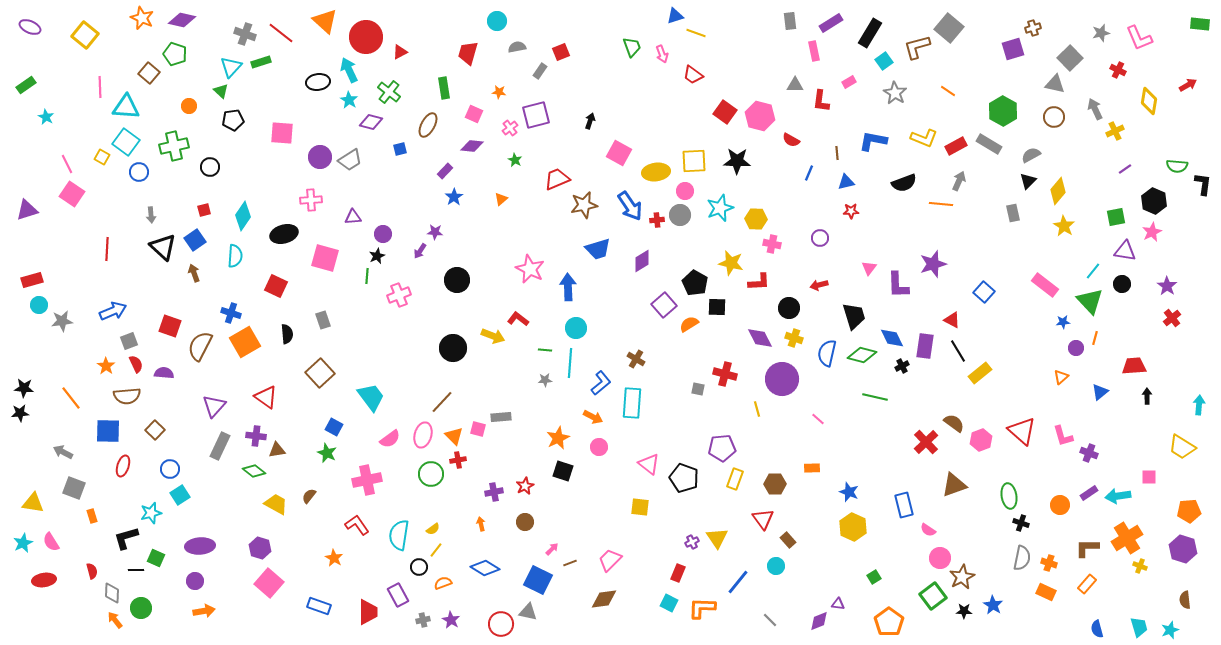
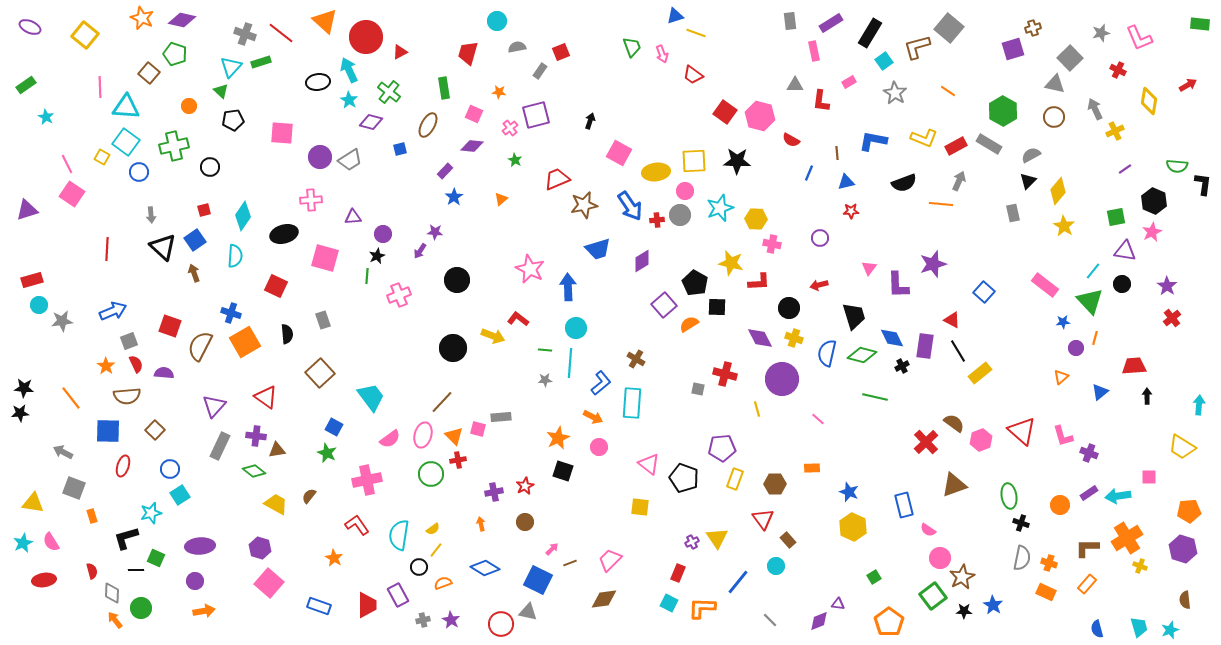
red trapezoid at (368, 612): moved 1 px left, 7 px up
